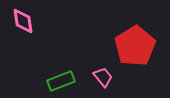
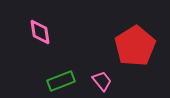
pink diamond: moved 17 px right, 11 px down
pink trapezoid: moved 1 px left, 4 px down
